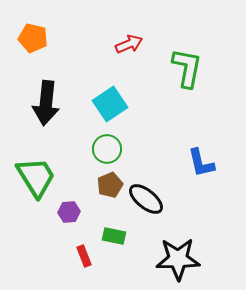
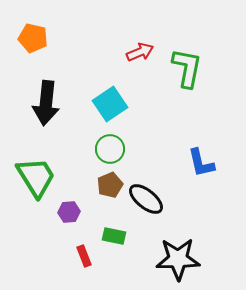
red arrow: moved 11 px right, 8 px down
green circle: moved 3 px right
